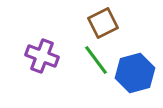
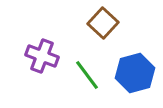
brown square: rotated 20 degrees counterclockwise
green line: moved 9 px left, 15 px down
